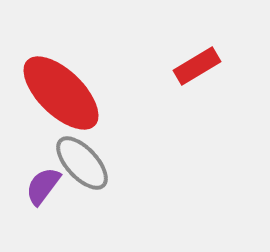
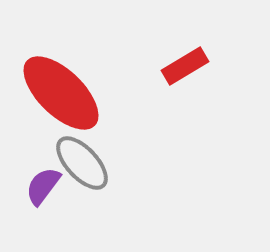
red rectangle: moved 12 px left
